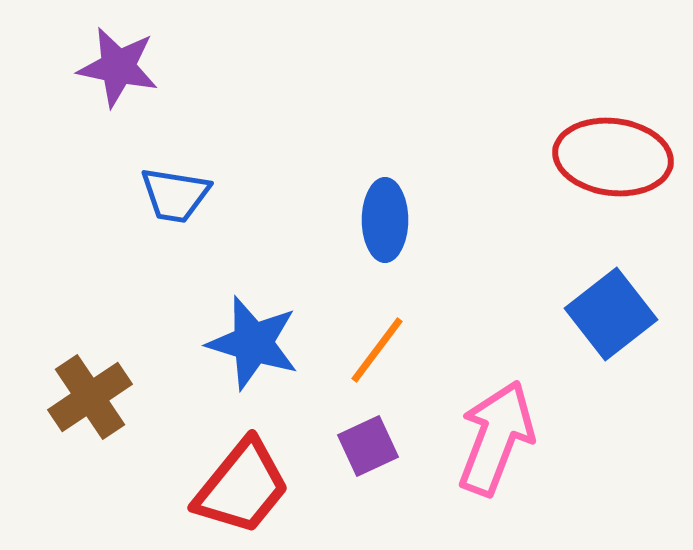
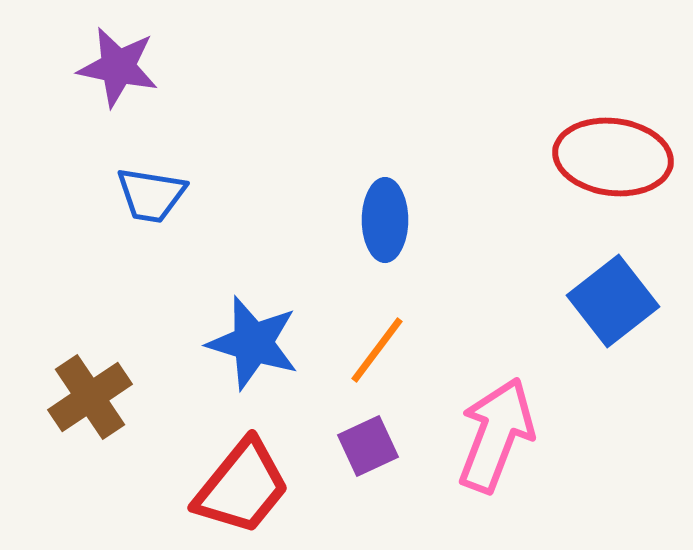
blue trapezoid: moved 24 px left
blue square: moved 2 px right, 13 px up
pink arrow: moved 3 px up
